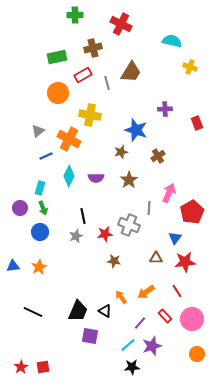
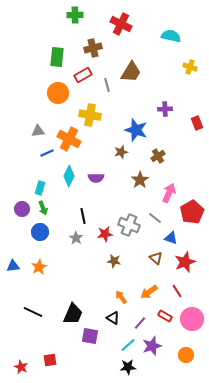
cyan semicircle at (172, 41): moved 1 px left, 5 px up
green rectangle at (57, 57): rotated 72 degrees counterclockwise
gray line at (107, 83): moved 2 px down
gray triangle at (38, 131): rotated 32 degrees clockwise
blue line at (46, 156): moved 1 px right, 3 px up
brown star at (129, 180): moved 11 px right
purple circle at (20, 208): moved 2 px right, 1 px down
gray line at (149, 208): moved 6 px right, 10 px down; rotated 56 degrees counterclockwise
gray star at (76, 236): moved 2 px down; rotated 16 degrees counterclockwise
blue triangle at (175, 238): moved 4 px left; rotated 48 degrees counterclockwise
brown triangle at (156, 258): rotated 40 degrees clockwise
red star at (185, 262): rotated 15 degrees counterclockwise
orange arrow at (146, 292): moved 3 px right
black trapezoid at (78, 311): moved 5 px left, 3 px down
black triangle at (105, 311): moved 8 px right, 7 px down
red rectangle at (165, 316): rotated 16 degrees counterclockwise
orange circle at (197, 354): moved 11 px left, 1 px down
red star at (21, 367): rotated 16 degrees counterclockwise
red square at (43, 367): moved 7 px right, 7 px up
black star at (132, 367): moved 4 px left
